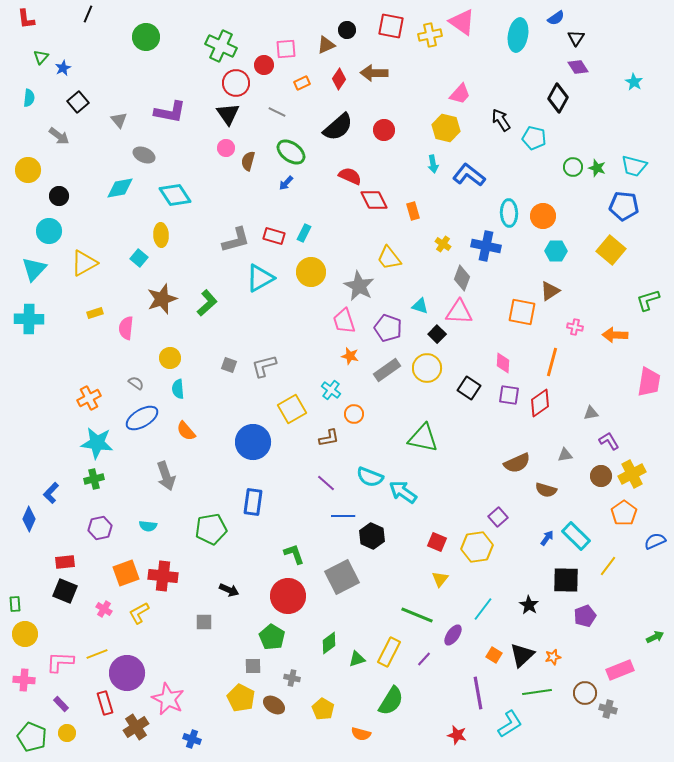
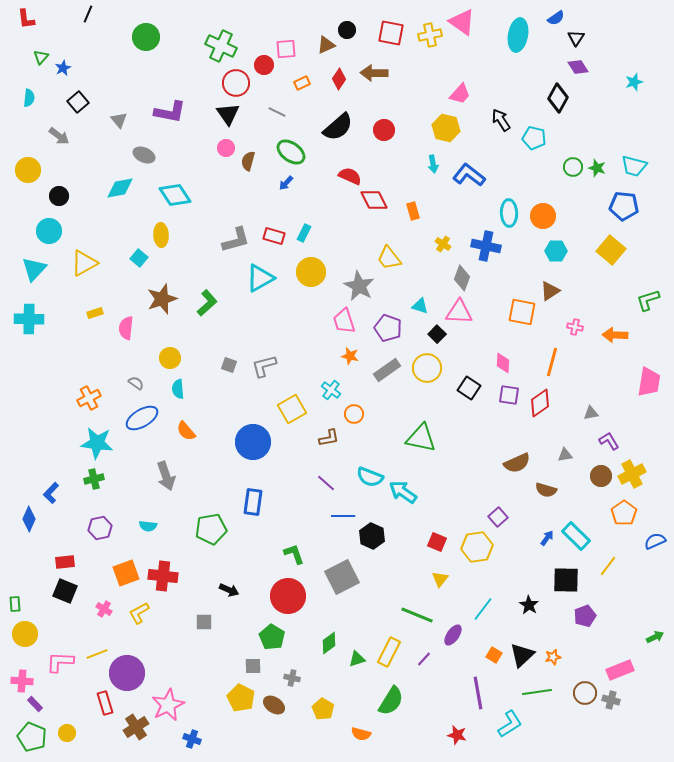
red square at (391, 26): moved 7 px down
cyan star at (634, 82): rotated 24 degrees clockwise
green triangle at (423, 438): moved 2 px left
pink cross at (24, 680): moved 2 px left, 1 px down
pink star at (168, 699): moved 6 px down; rotated 20 degrees clockwise
purple rectangle at (61, 704): moved 26 px left
gray cross at (608, 709): moved 3 px right, 9 px up
